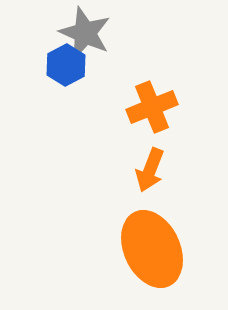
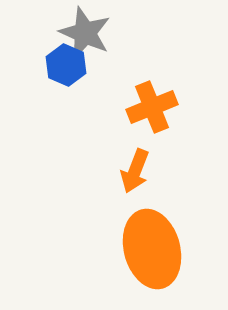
blue hexagon: rotated 9 degrees counterclockwise
orange arrow: moved 15 px left, 1 px down
orange ellipse: rotated 10 degrees clockwise
